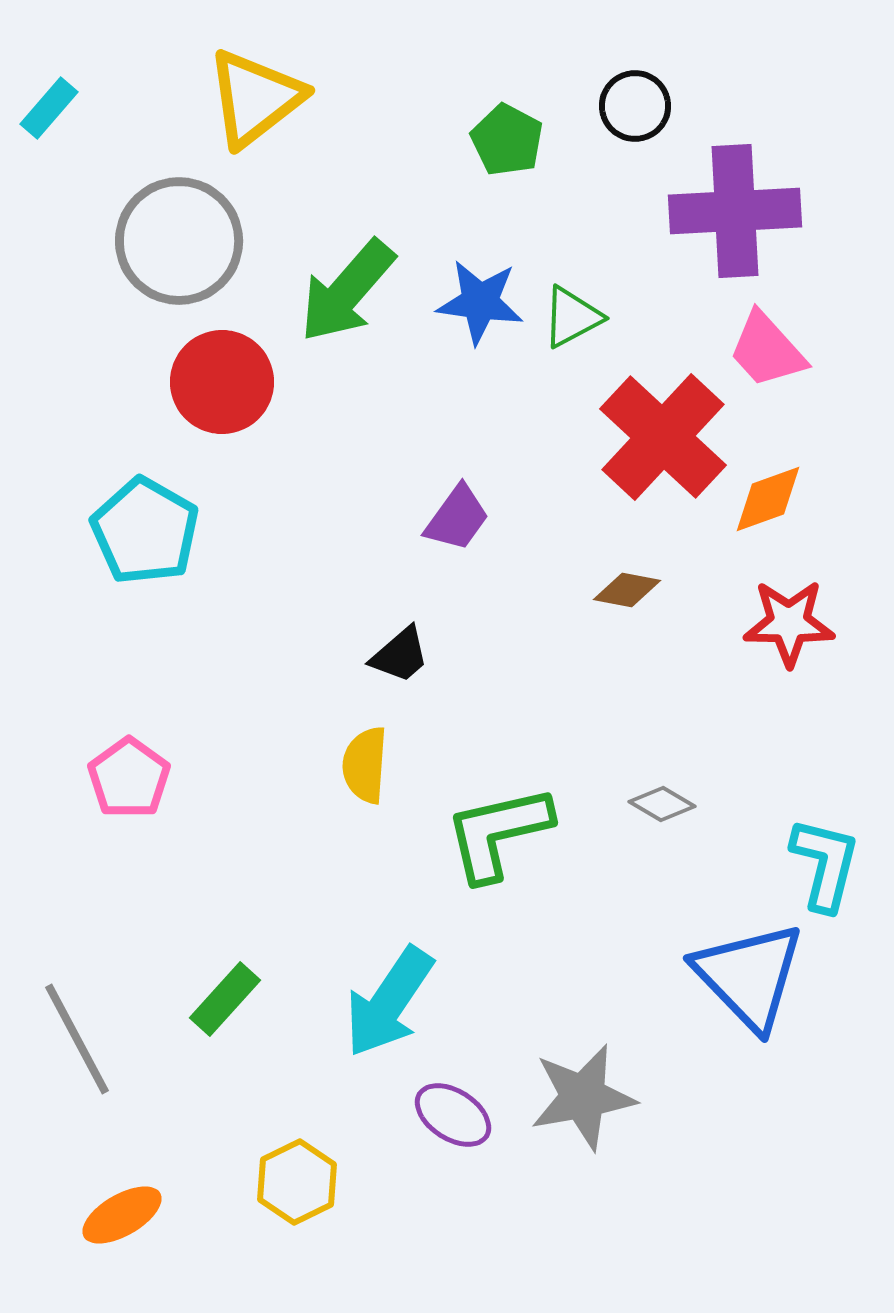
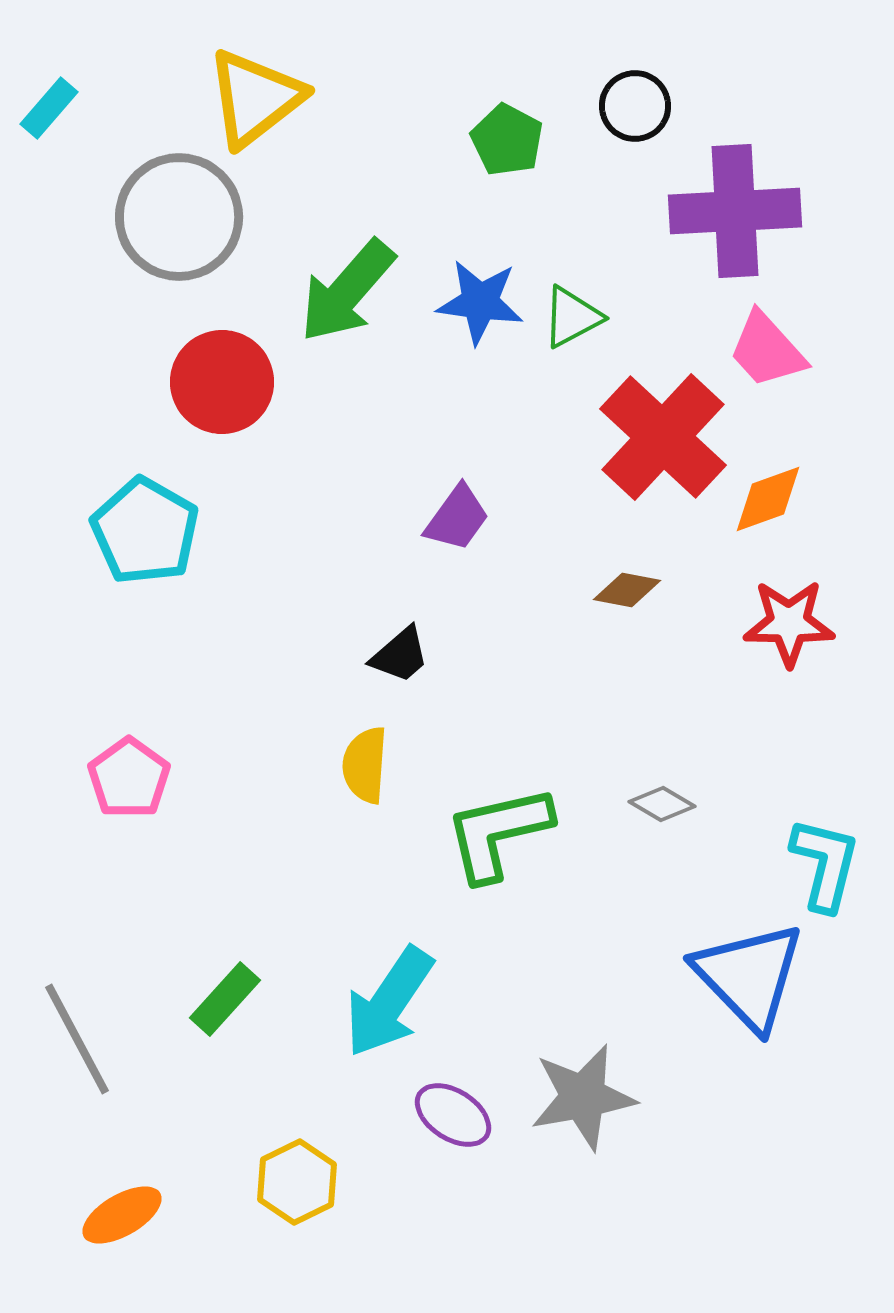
gray circle: moved 24 px up
